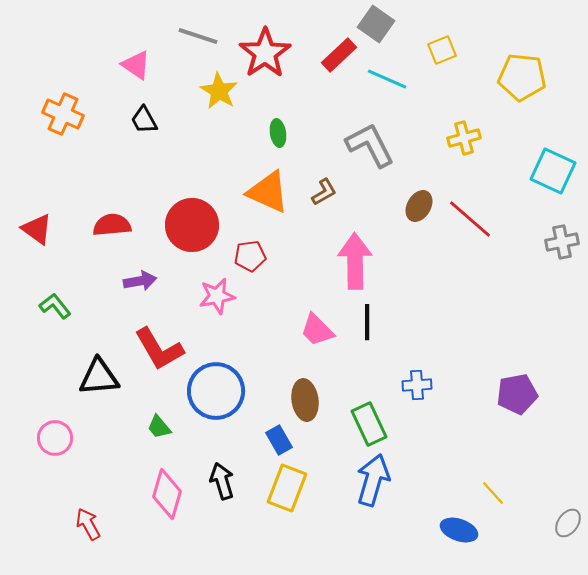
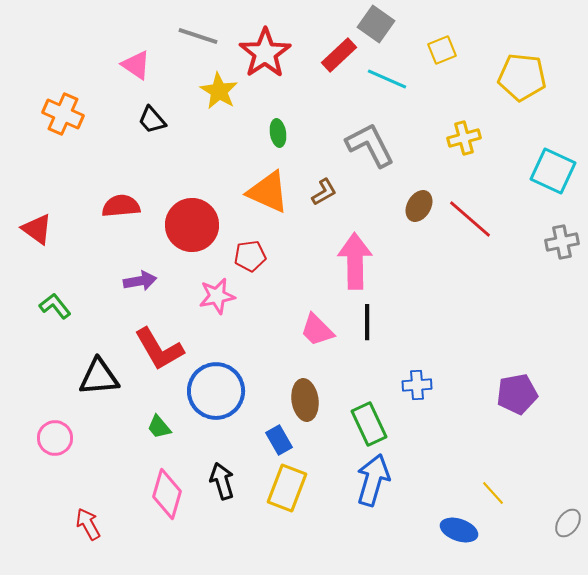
black trapezoid at (144, 120): moved 8 px right; rotated 12 degrees counterclockwise
red semicircle at (112, 225): moved 9 px right, 19 px up
